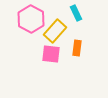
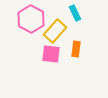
cyan rectangle: moved 1 px left
orange rectangle: moved 1 px left, 1 px down
